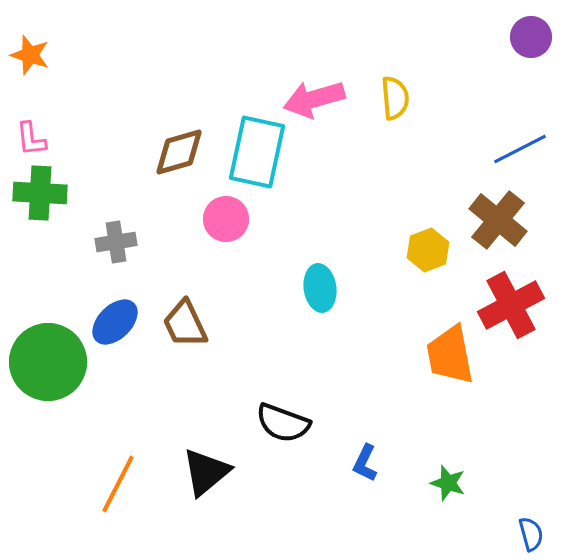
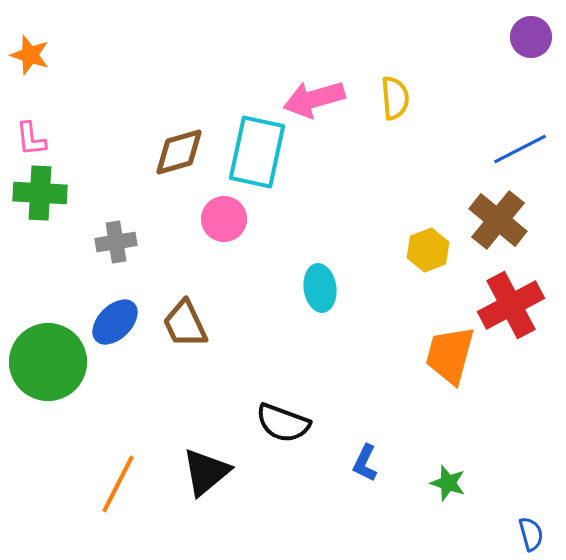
pink circle: moved 2 px left
orange trapezoid: rotated 26 degrees clockwise
